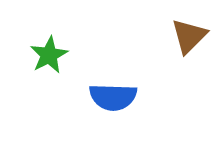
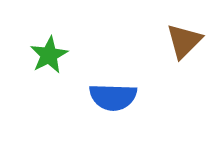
brown triangle: moved 5 px left, 5 px down
